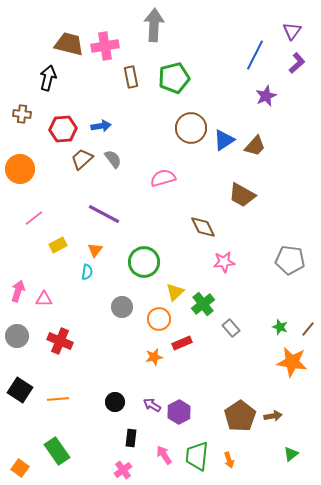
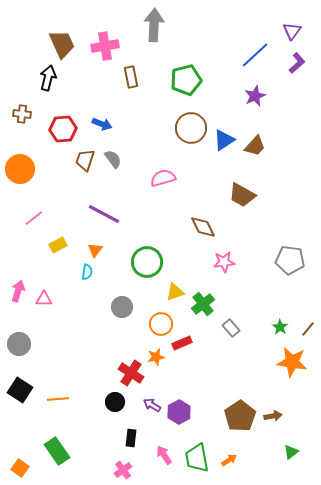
brown trapezoid at (69, 44): moved 7 px left; rotated 52 degrees clockwise
blue line at (255, 55): rotated 20 degrees clockwise
green pentagon at (174, 78): moved 12 px right, 2 px down
purple star at (266, 96): moved 11 px left
blue arrow at (101, 126): moved 1 px right, 2 px up; rotated 30 degrees clockwise
brown trapezoid at (82, 159): moved 3 px right, 1 px down; rotated 30 degrees counterclockwise
green circle at (144, 262): moved 3 px right
yellow triangle at (175, 292): rotated 24 degrees clockwise
orange circle at (159, 319): moved 2 px right, 5 px down
green star at (280, 327): rotated 14 degrees clockwise
gray circle at (17, 336): moved 2 px right, 8 px down
red cross at (60, 341): moved 71 px right, 32 px down; rotated 10 degrees clockwise
orange star at (154, 357): moved 2 px right
green triangle at (291, 454): moved 2 px up
green trapezoid at (197, 456): moved 2 px down; rotated 16 degrees counterclockwise
orange arrow at (229, 460): rotated 105 degrees counterclockwise
